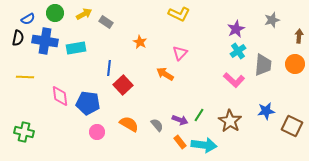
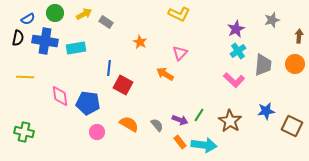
red square: rotated 18 degrees counterclockwise
